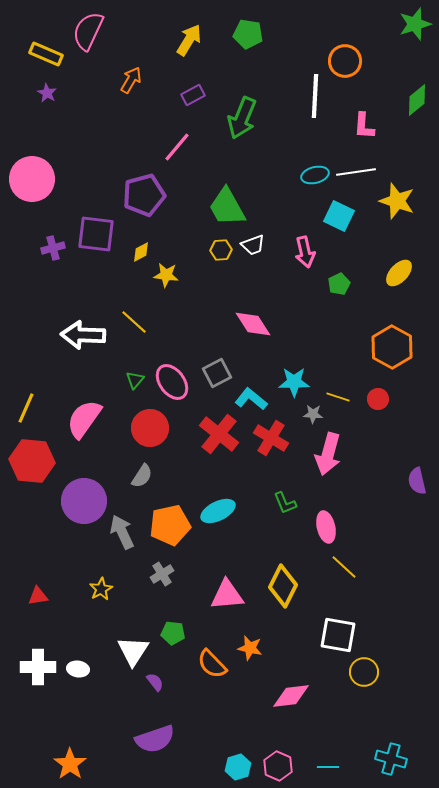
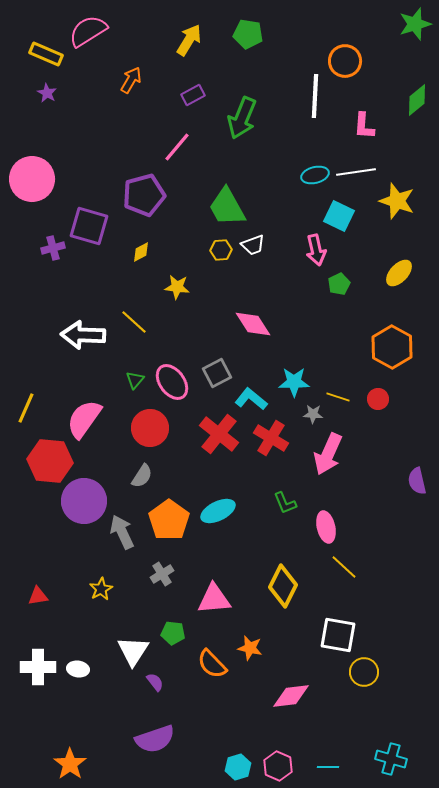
pink semicircle at (88, 31): rotated 33 degrees clockwise
purple square at (96, 234): moved 7 px left, 8 px up; rotated 9 degrees clockwise
pink arrow at (305, 252): moved 11 px right, 2 px up
yellow star at (166, 275): moved 11 px right, 12 px down
pink arrow at (328, 454): rotated 9 degrees clockwise
red hexagon at (32, 461): moved 18 px right
orange pentagon at (170, 525): moved 1 px left, 5 px up; rotated 24 degrees counterclockwise
pink triangle at (227, 595): moved 13 px left, 4 px down
